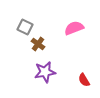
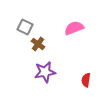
red semicircle: moved 2 px right; rotated 40 degrees clockwise
